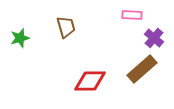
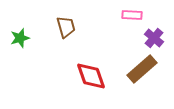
red diamond: moved 1 px right, 5 px up; rotated 72 degrees clockwise
